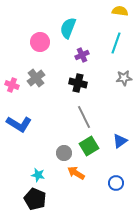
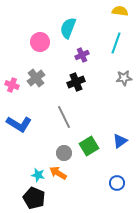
black cross: moved 2 px left, 1 px up; rotated 36 degrees counterclockwise
gray line: moved 20 px left
orange arrow: moved 18 px left
blue circle: moved 1 px right
black pentagon: moved 1 px left, 1 px up
